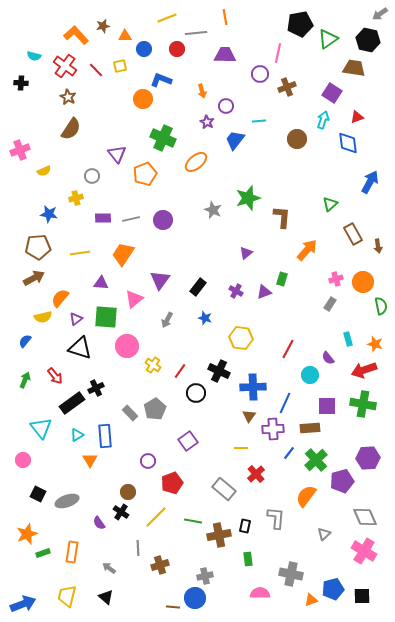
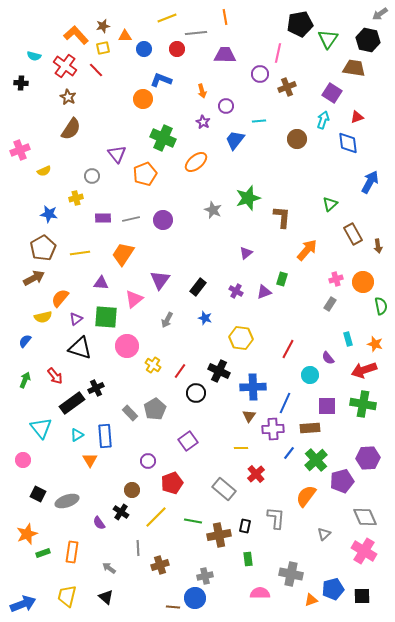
green triangle at (328, 39): rotated 20 degrees counterclockwise
yellow square at (120, 66): moved 17 px left, 18 px up
purple star at (207, 122): moved 4 px left
brown pentagon at (38, 247): moved 5 px right, 1 px down; rotated 25 degrees counterclockwise
brown circle at (128, 492): moved 4 px right, 2 px up
